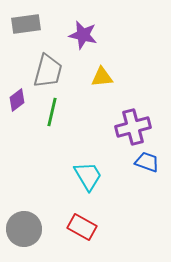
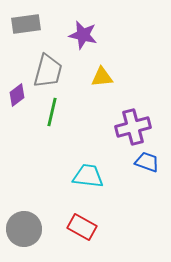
purple diamond: moved 5 px up
cyan trapezoid: rotated 52 degrees counterclockwise
